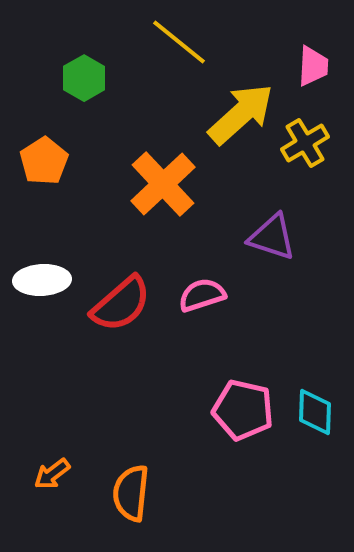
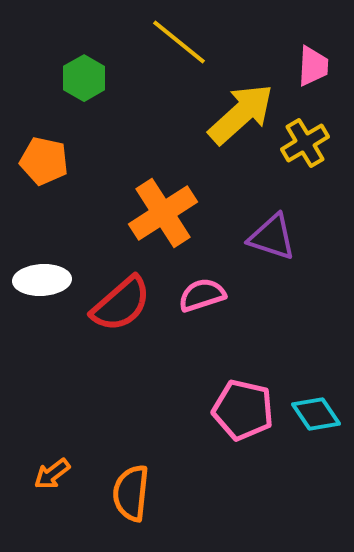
orange pentagon: rotated 27 degrees counterclockwise
orange cross: moved 29 px down; rotated 10 degrees clockwise
cyan diamond: moved 1 px right, 2 px down; rotated 36 degrees counterclockwise
